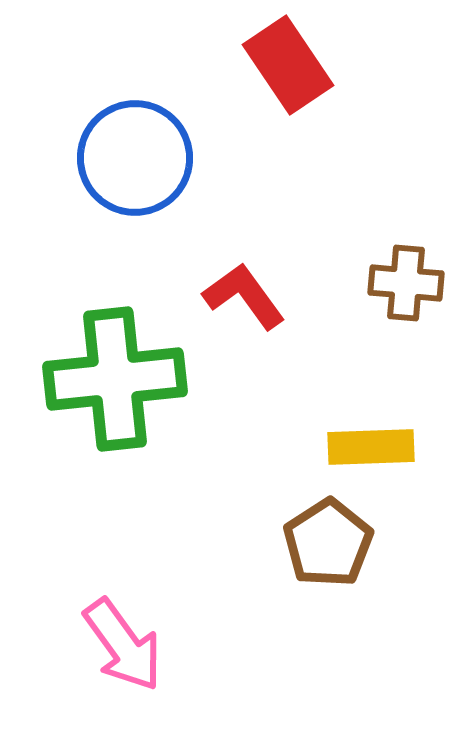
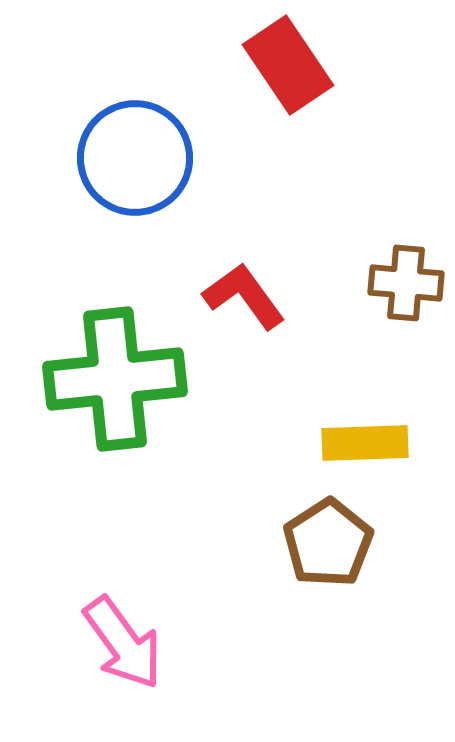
yellow rectangle: moved 6 px left, 4 px up
pink arrow: moved 2 px up
